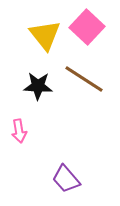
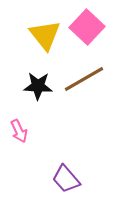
brown line: rotated 63 degrees counterclockwise
pink arrow: rotated 15 degrees counterclockwise
